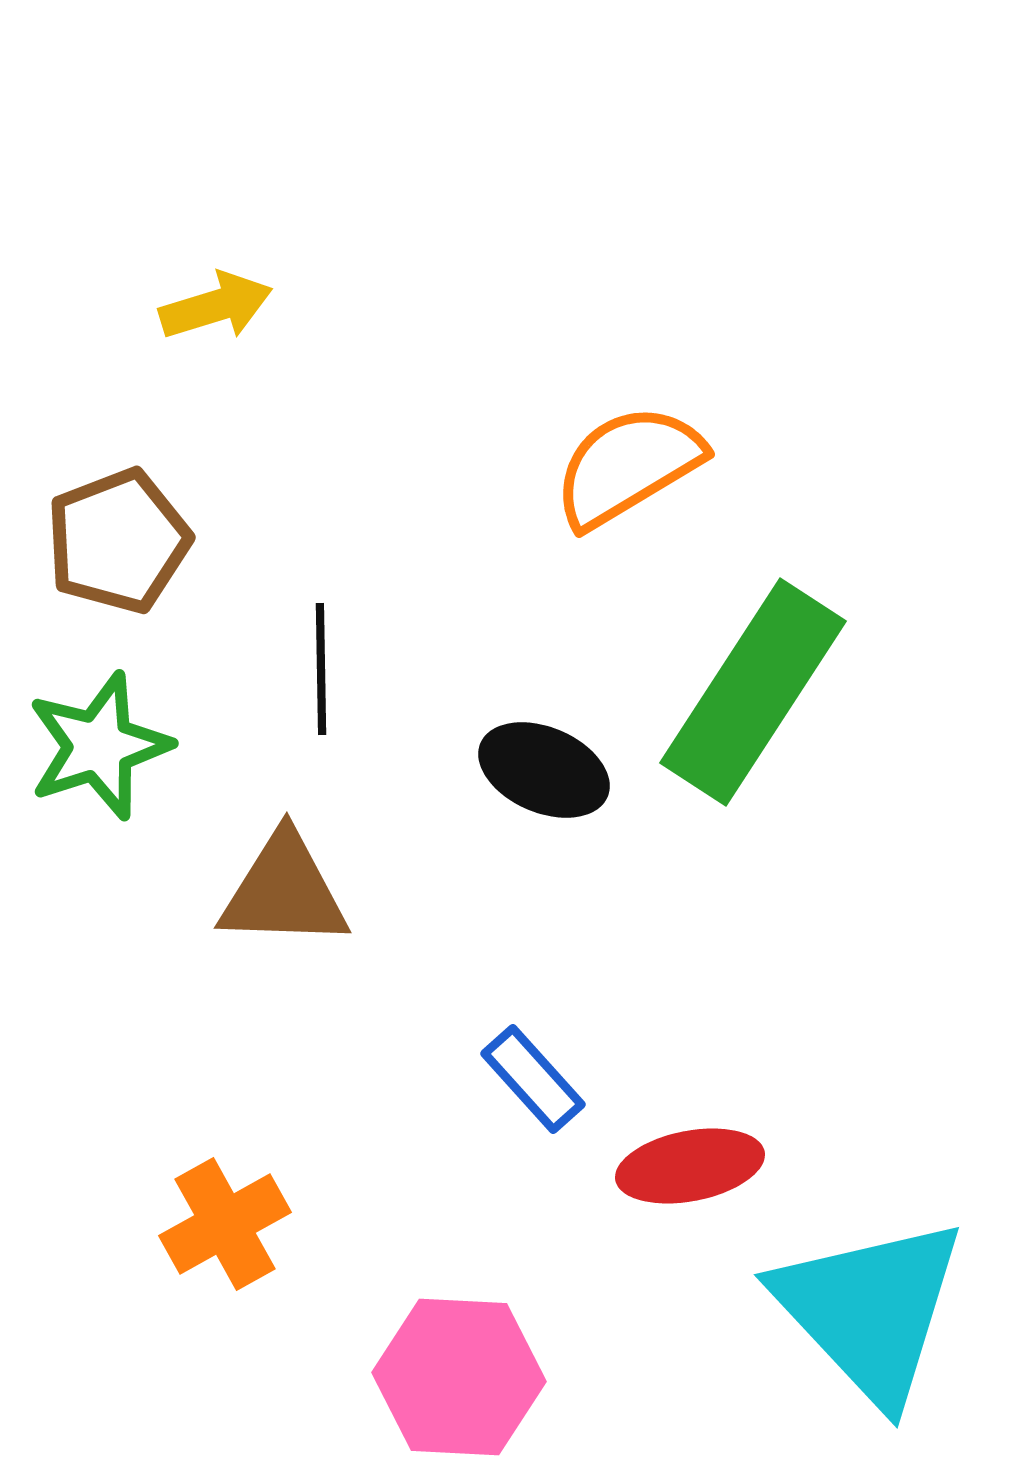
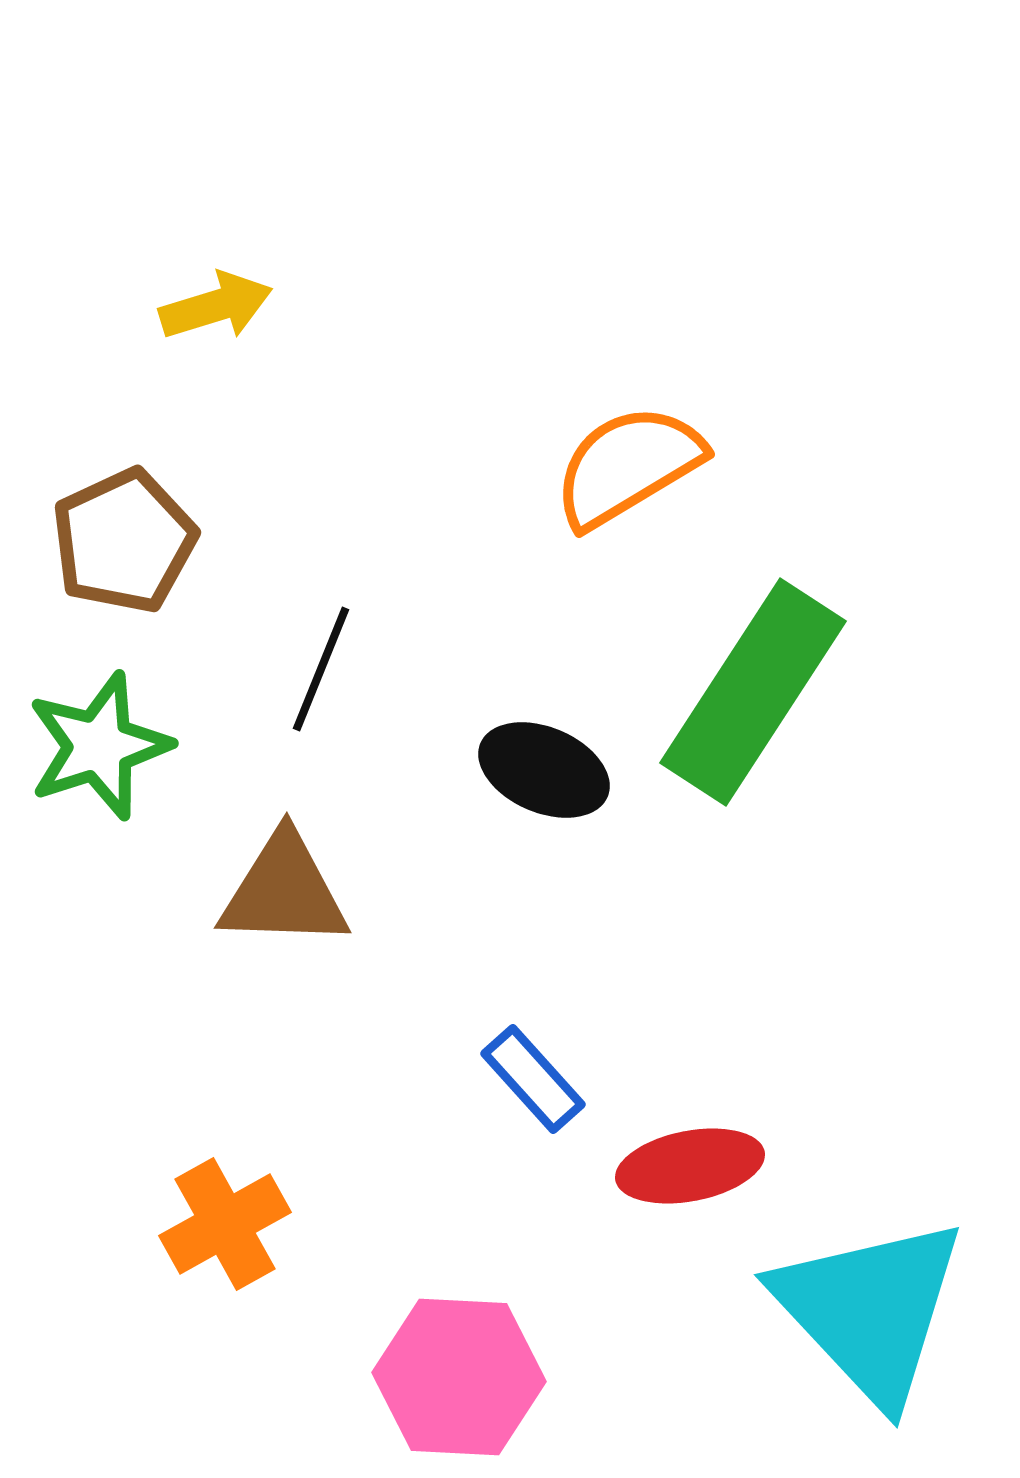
brown pentagon: moved 6 px right; rotated 4 degrees counterclockwise
black line: rotated 23 degrees clockwise
